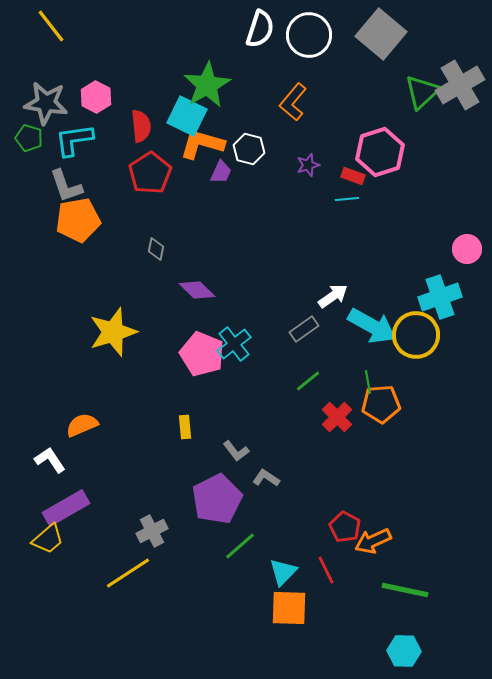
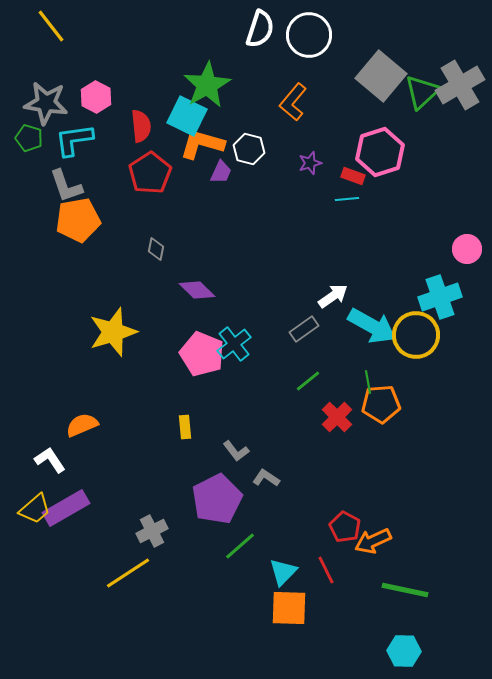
gray square at (381, 34): moved 42 px down
purple star at (308, 165): moved 2 px right, 2 px up
yellow trapezoid at (48, 539): moved 13 px left, 30 px up
